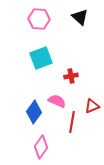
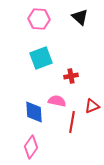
pink semicircle: rotated 12 degrees counterclockwise
blue diamond: rotated 40 degrees counterclockwise
pink diamond: moved 10 px left
